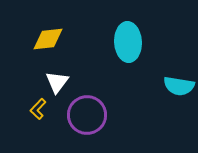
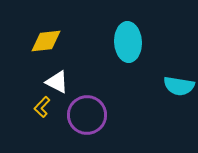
yellow diamond: moved 2 px left, 2 px down
white triangle: rotated 40 degrees counterclockwise
yellow L-shape: moved 4 px right, 2 px up
